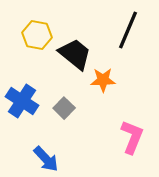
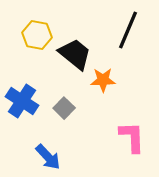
pink L-shape: rotated 24 degrees counterclockwise
blue arrow: moved 2 px right, 2 px up
